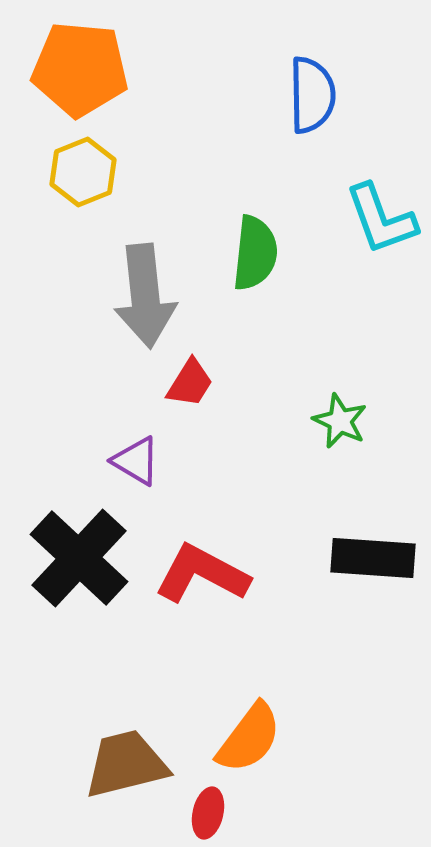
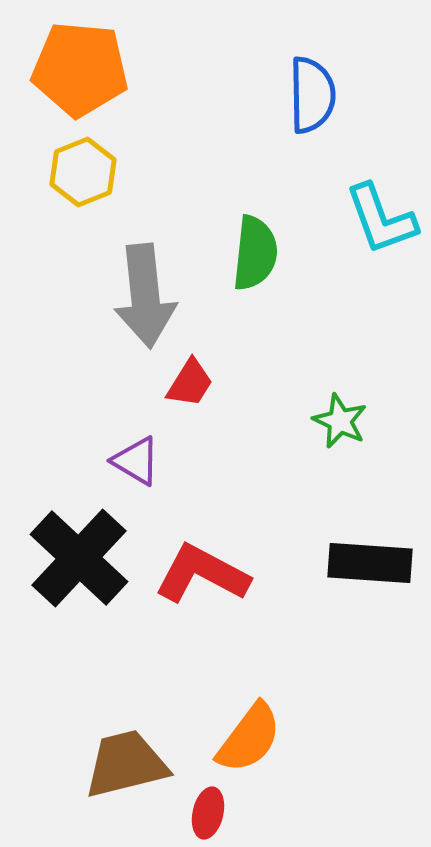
black rectangle: moved 3 px left, 5 px down
